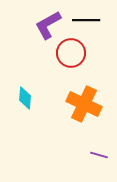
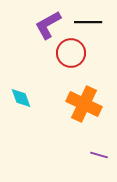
black line: moved 2 px right, 2 px down
cyan diamond: moved 4 px left; rotated 25 degrees counterclockwise
